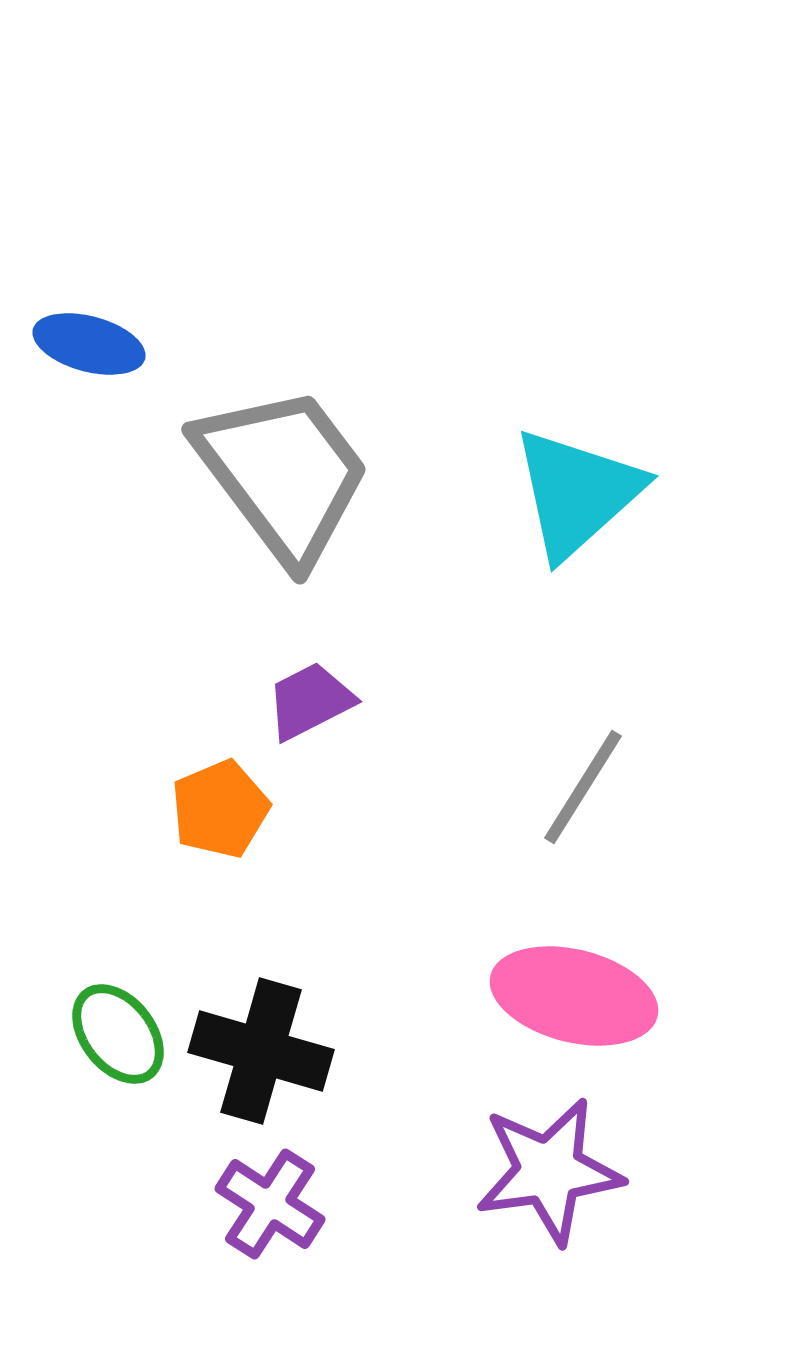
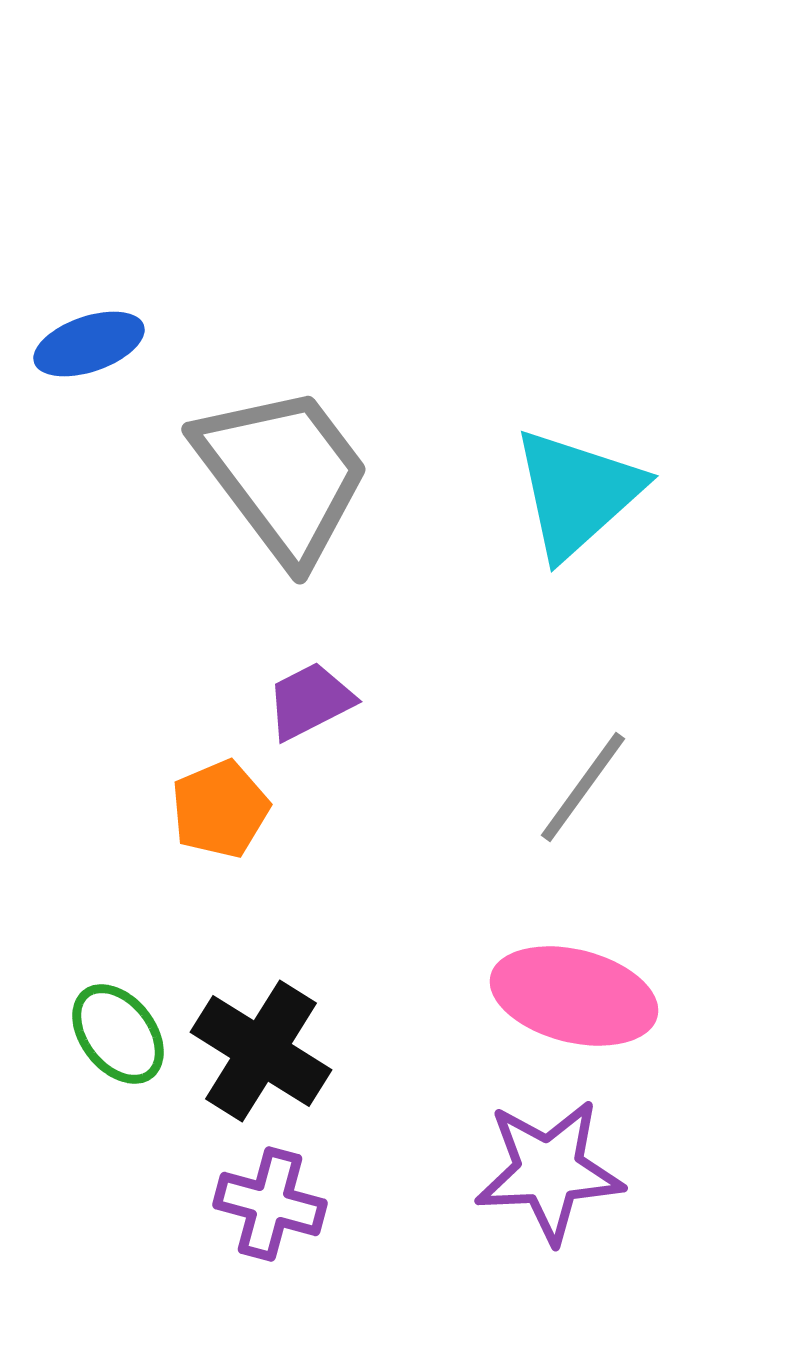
blue ellipse: rotated 34 degrees counterclockwise
gray line: rotated 4 degrees clockwise
black cross: rotated 16 degrees clockwise
purple star: rotated 5 degrees clockwise
purple cross: rotated 18 degrees counterclockwise
